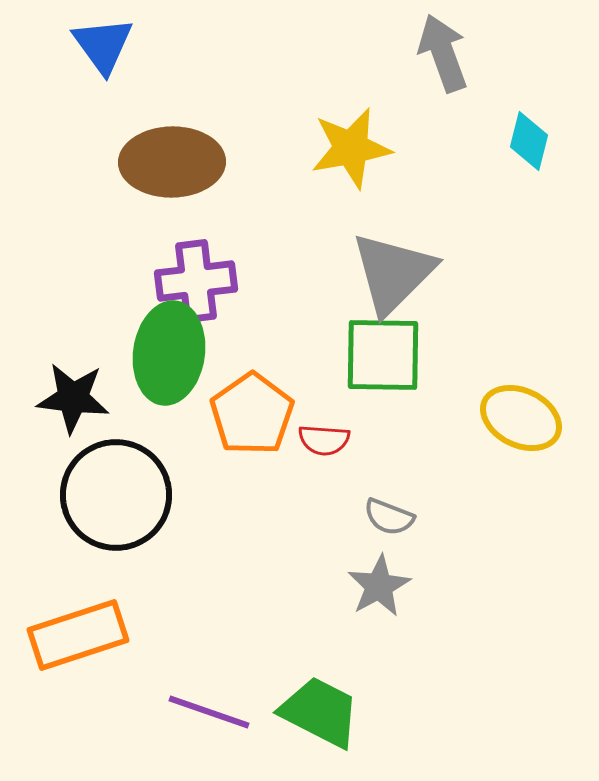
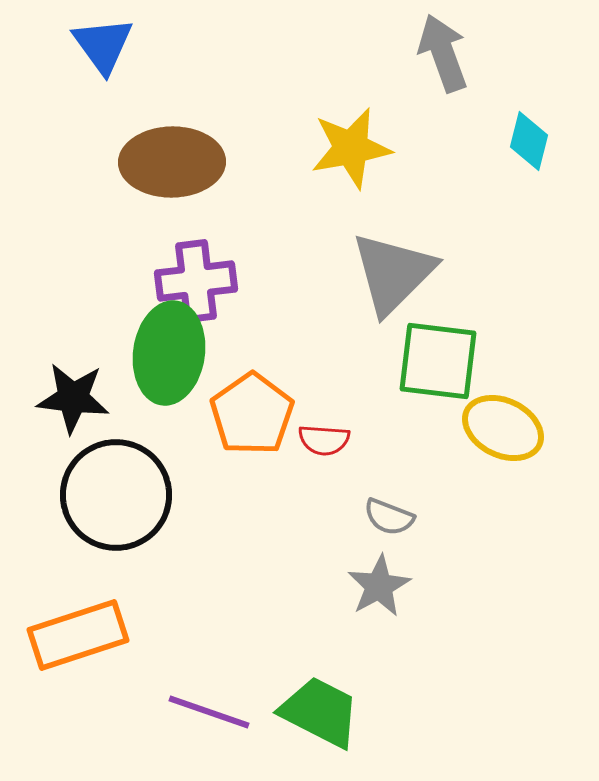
green square: moved 55 px right, 6 px down; rotated 6 degrees clockwise
yellow ellipse: moved 18 px left, 10 px down
